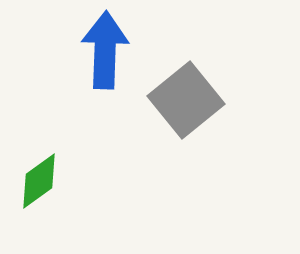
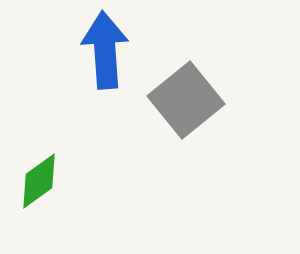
blue arrow: rotated 6 degrees counterclockwise
